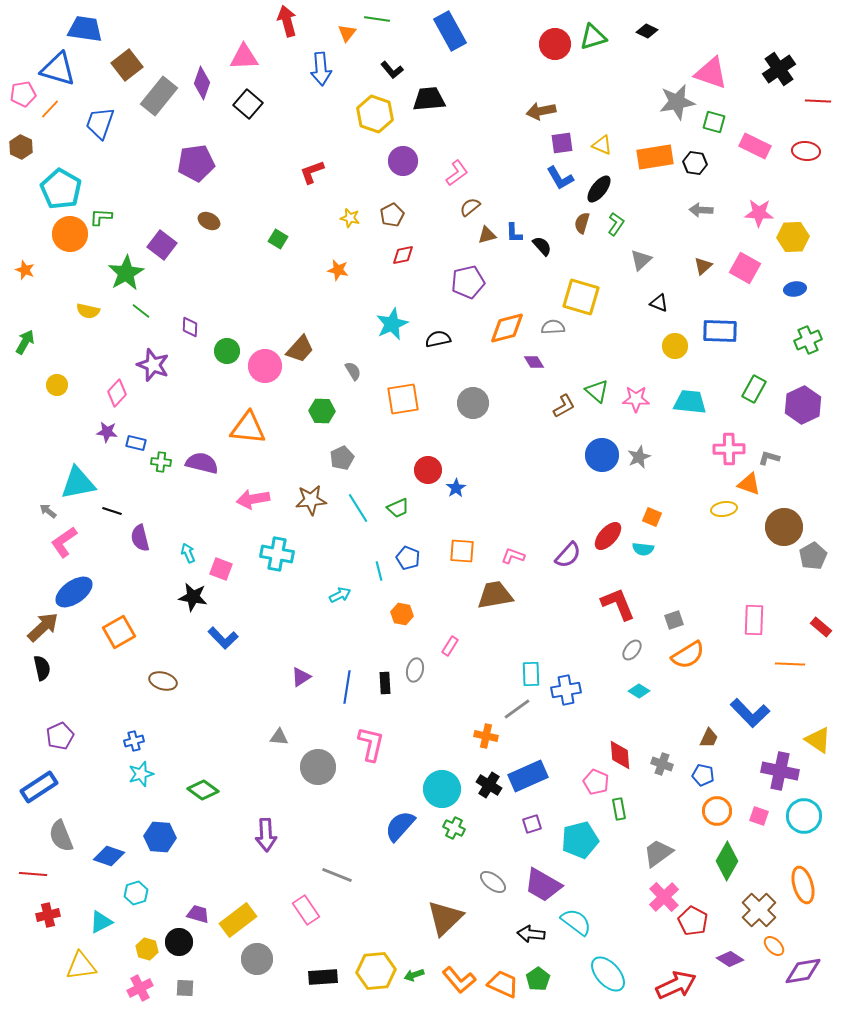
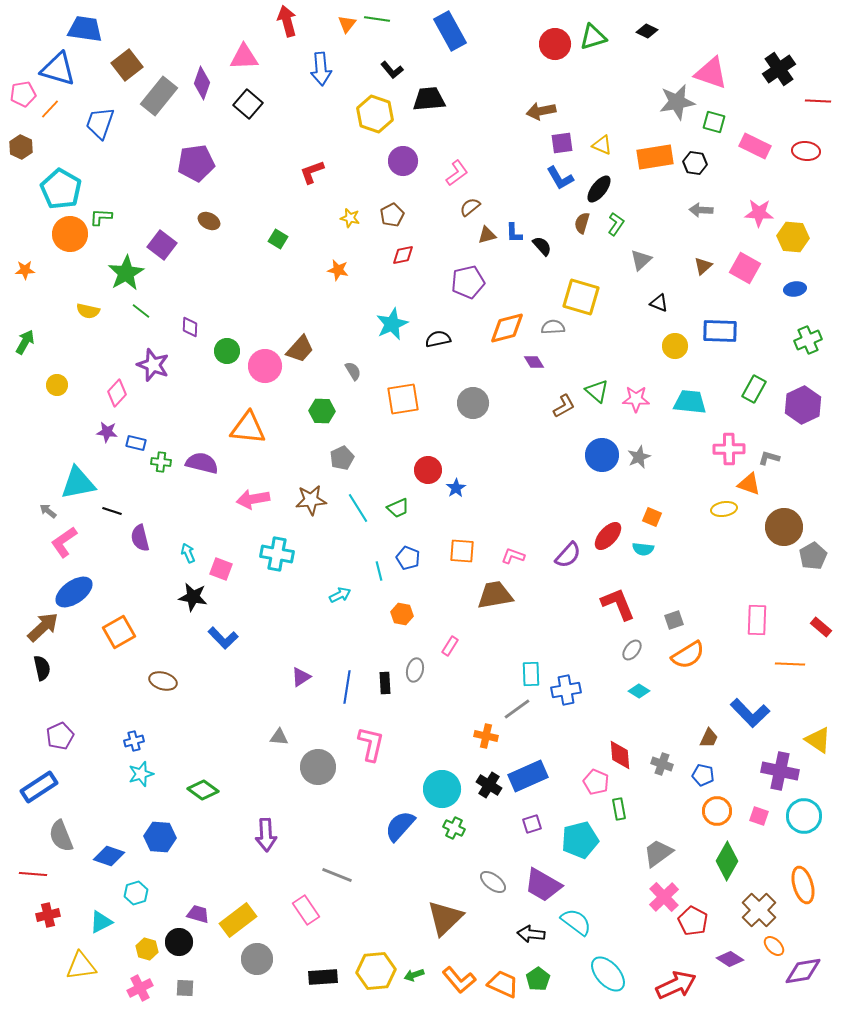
orange triangle at (347, 33): moved 9 px up
yellow hexagon at (793, 237): rotated 8 degrees clockwise
orange star at (25, 270): rotated 24 degrees counterclockwise
pink rectangle at (754, 620): moved 3 px right
